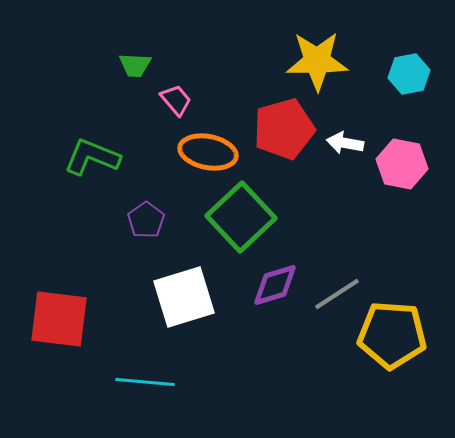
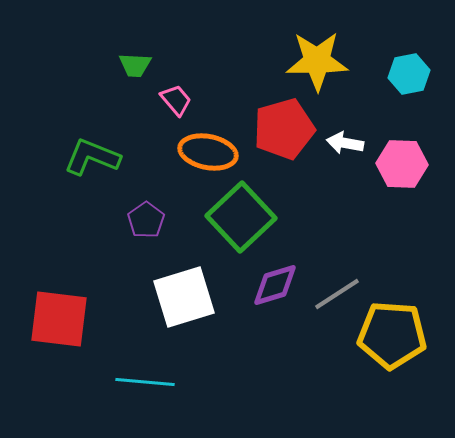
pink hexagon: rotated 9 degrees counterclockwise
